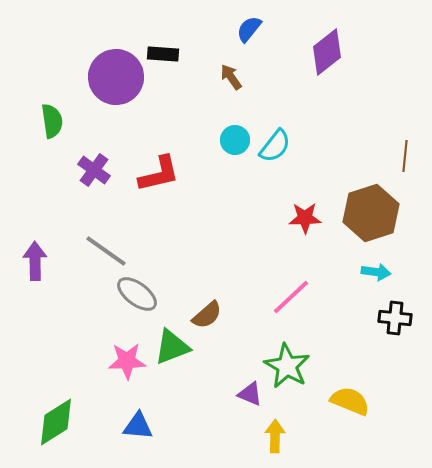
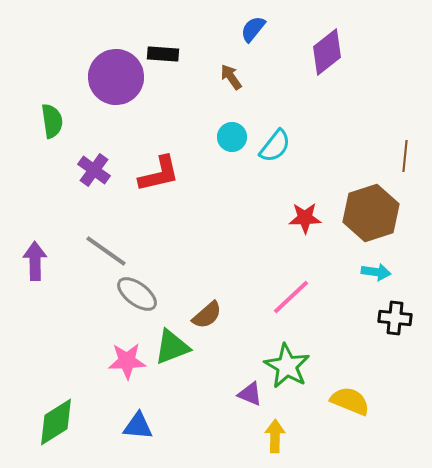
blue semicircle: moved 4 px right
cyan circle: moved 3 px left, 3 px up
